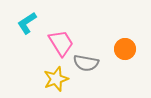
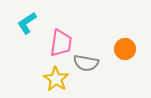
pink trapezoid: rotated 40 degrees clockwise
yellow star: rotated 20 degrees counterclockwise
